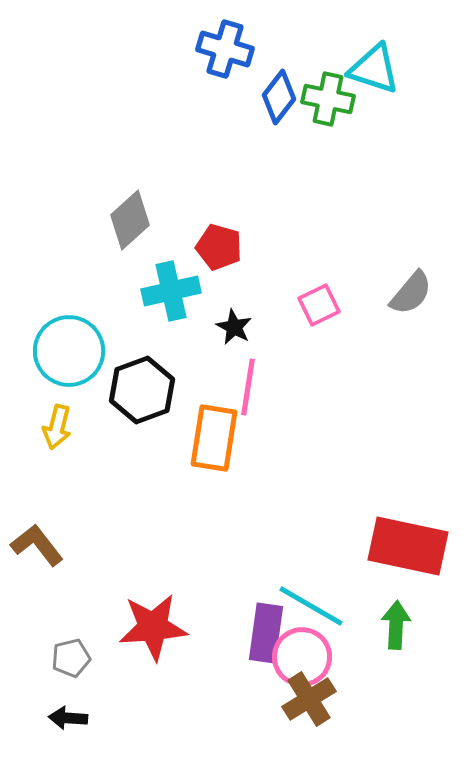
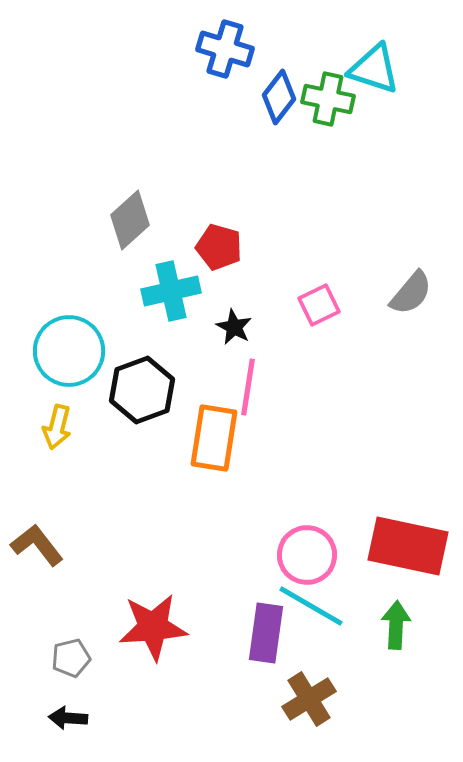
pink circle: moved 5 px right, 102 px up
